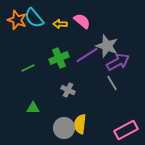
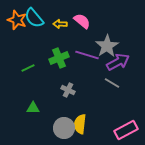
gray star: rotated 20 degrees clockwise
purple line: rotated 50 degrees clockwise
gray line: rotated 28 degrees counterclockwise
